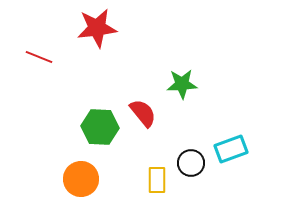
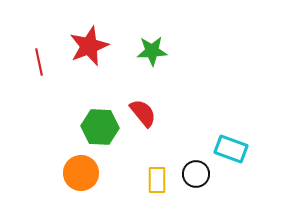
red star: moved 8 px left, 18 px down; rotated 15 degrees counterclockwise
red line: moved 5 px down; rotated 56 degrees clockwise
green star: moved 30 px left, 33 px up
cyan rectangle: rotated 40 degrees clockwise
black circle: moved 5 px right, 11 px down
orange circle: moved 6 px up
